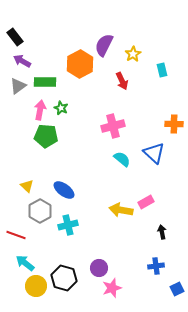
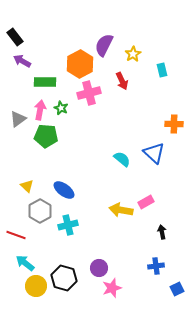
gray triangle: moved 33 px down
pink cross: moved 24 px left, 33 px up
